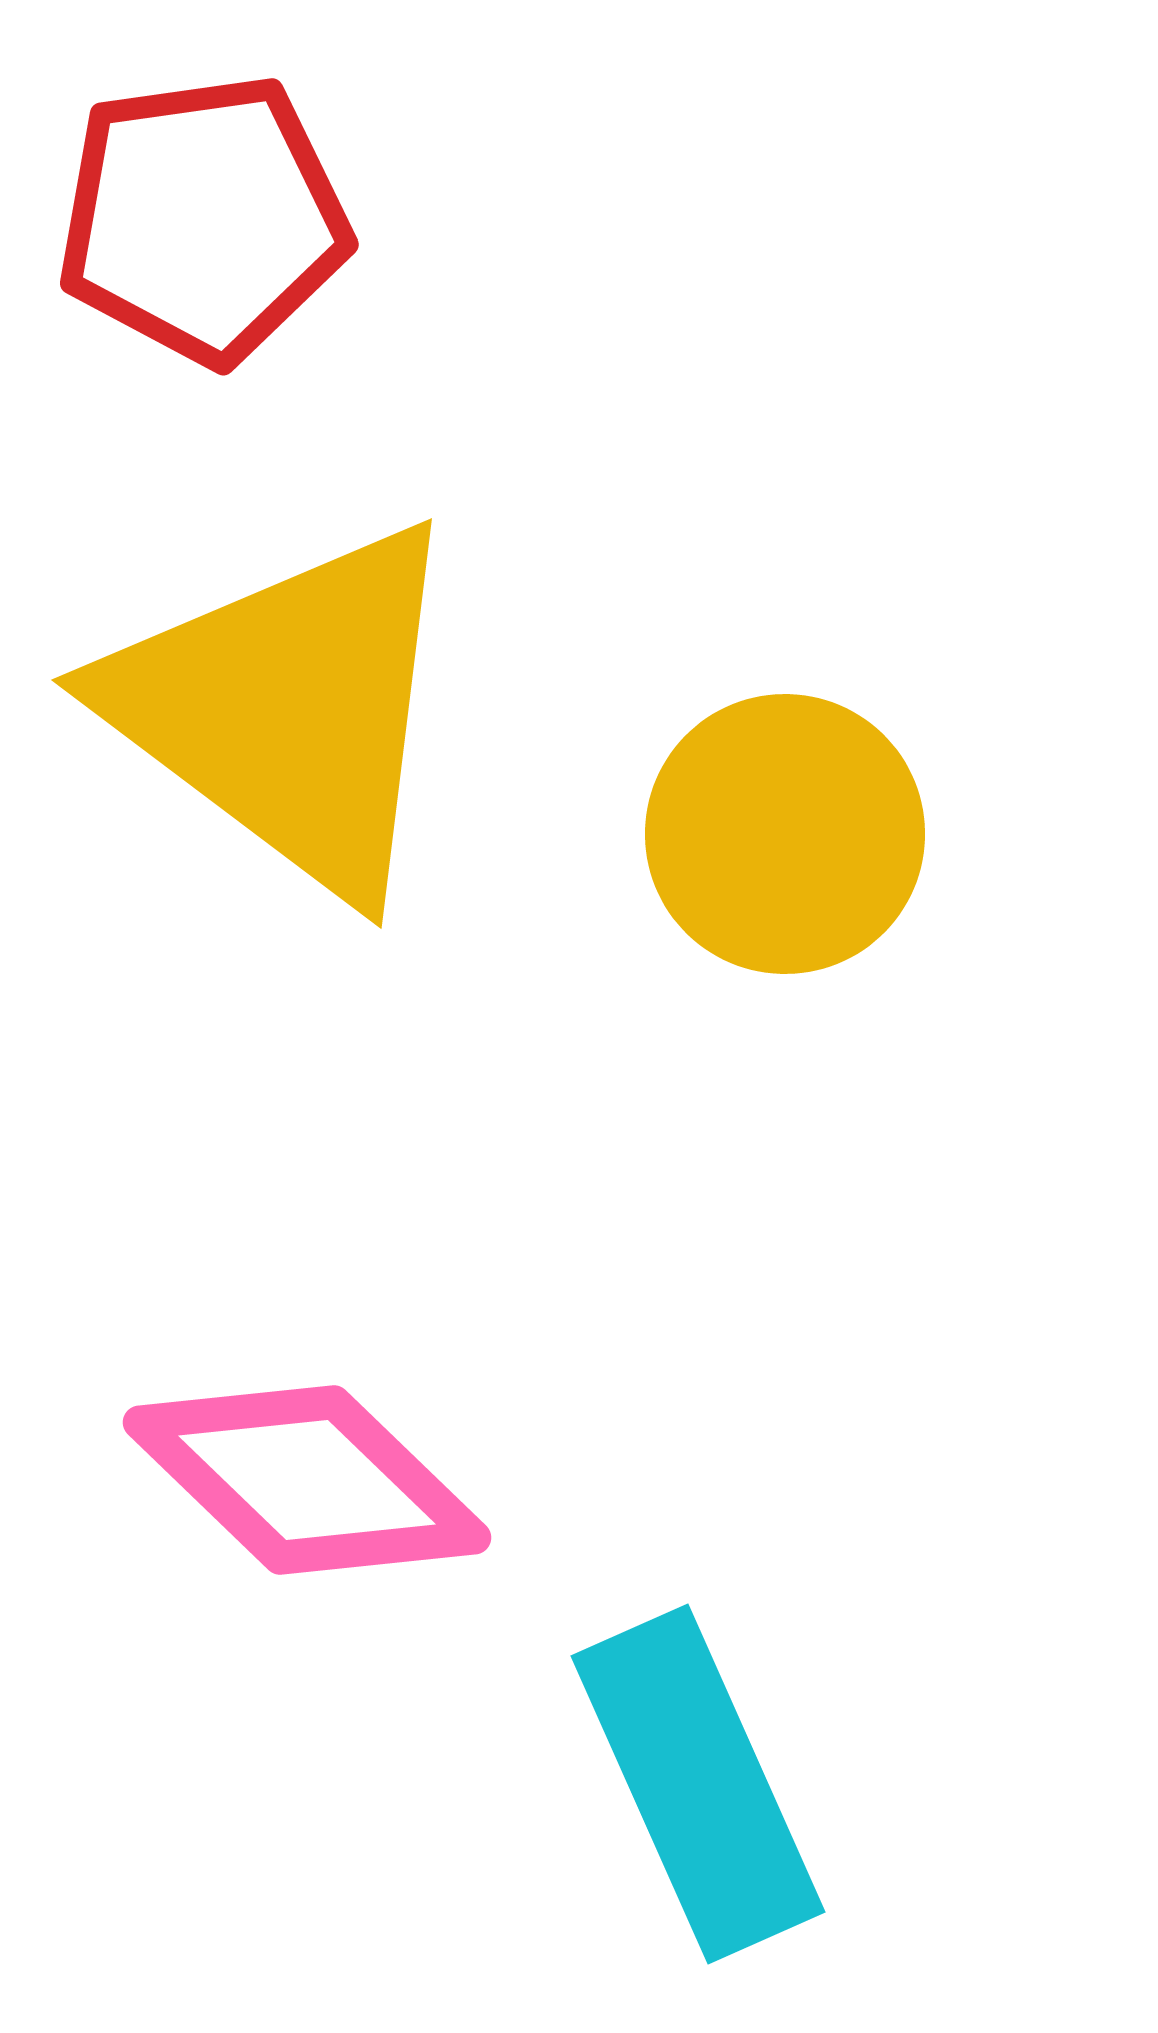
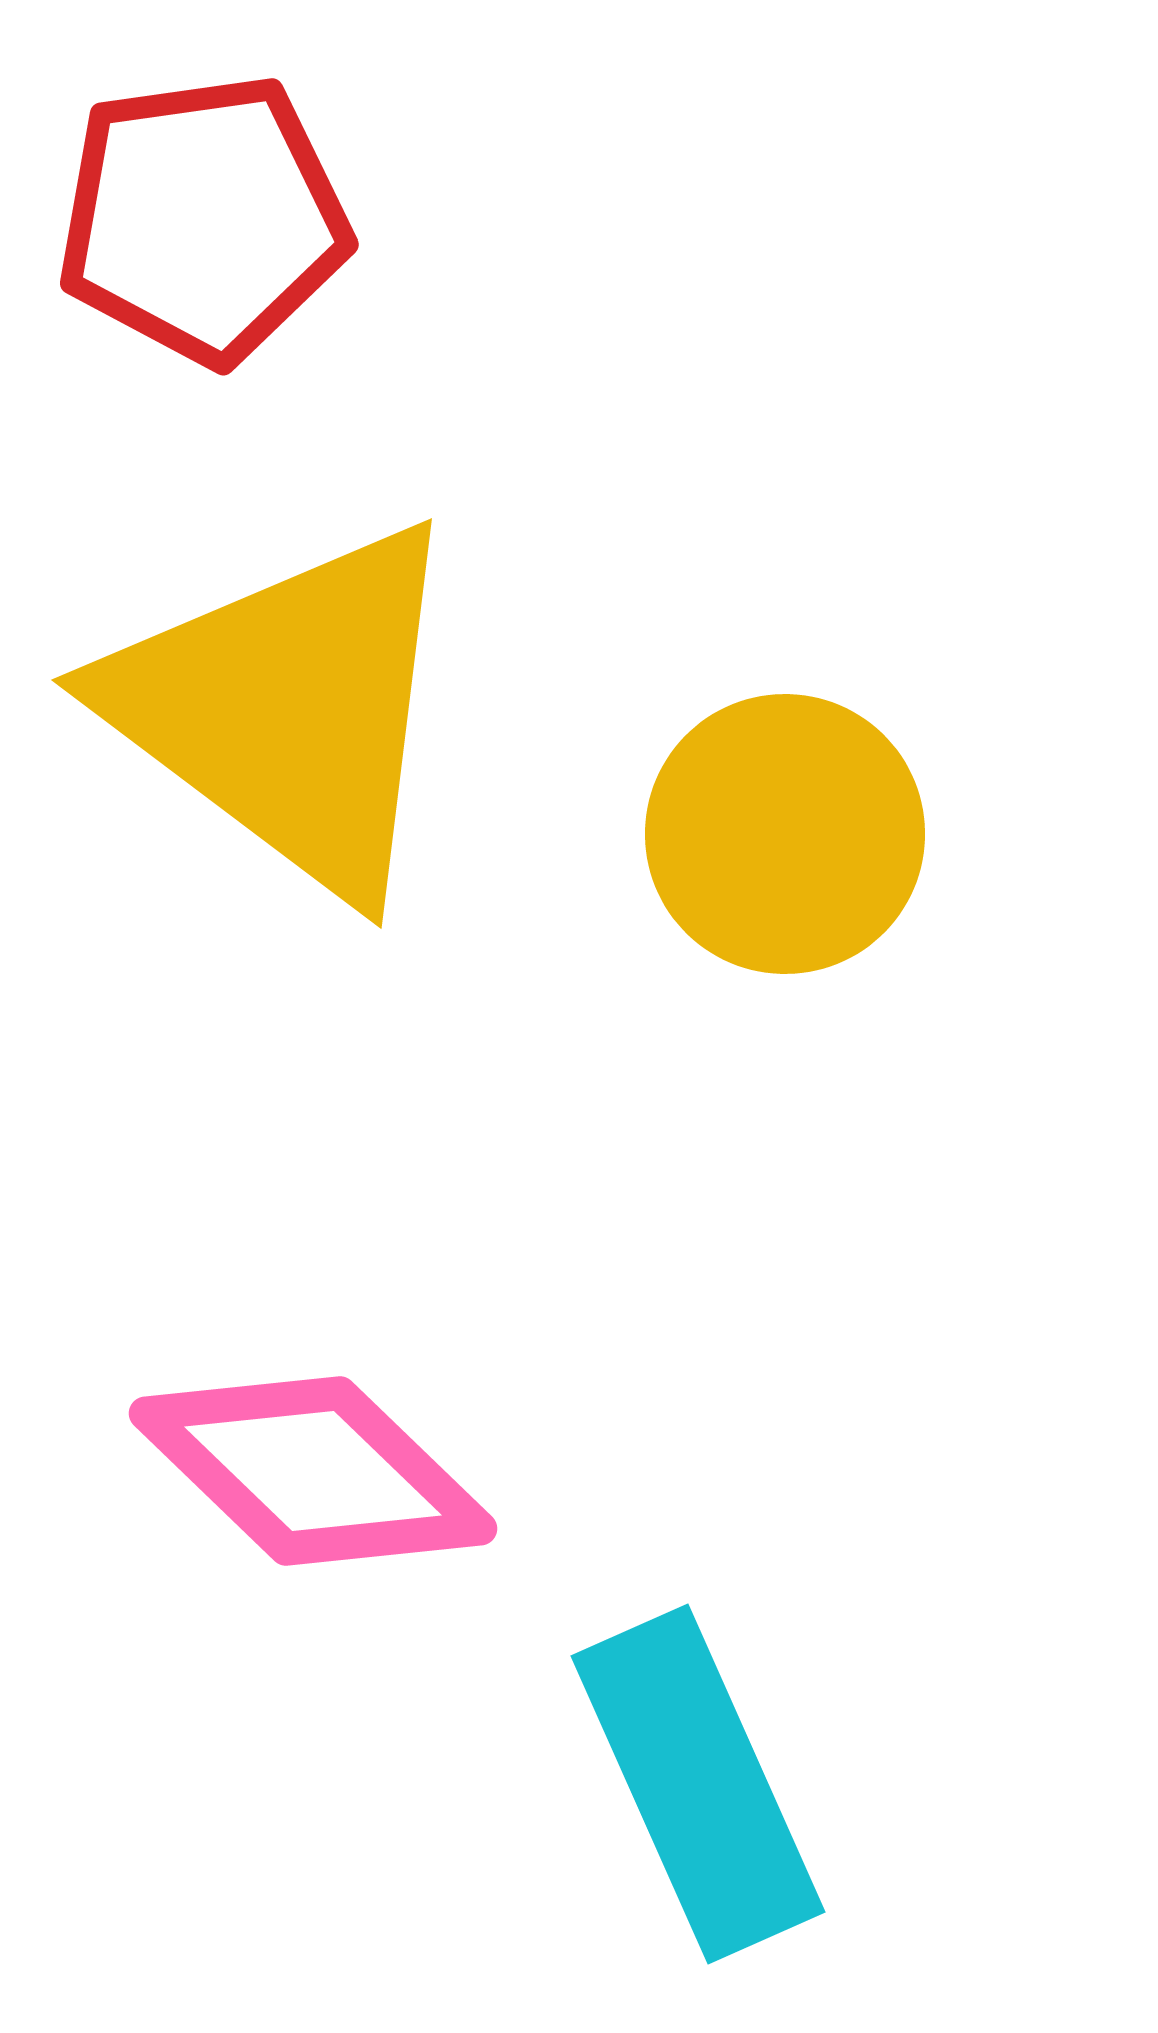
pink diamond: moved 6 px right, 9 px up
